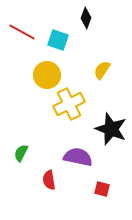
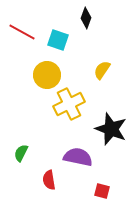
red square: moved 2 px down
